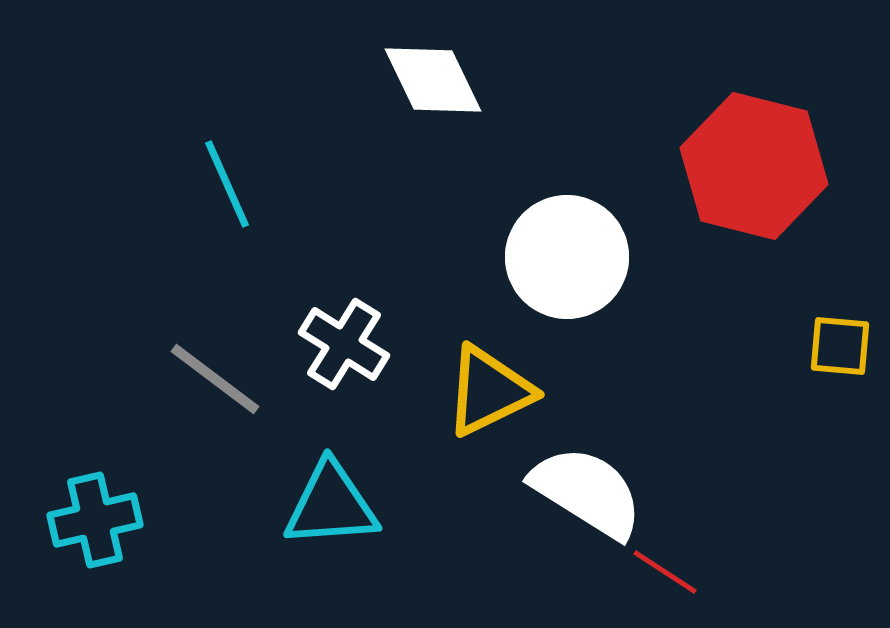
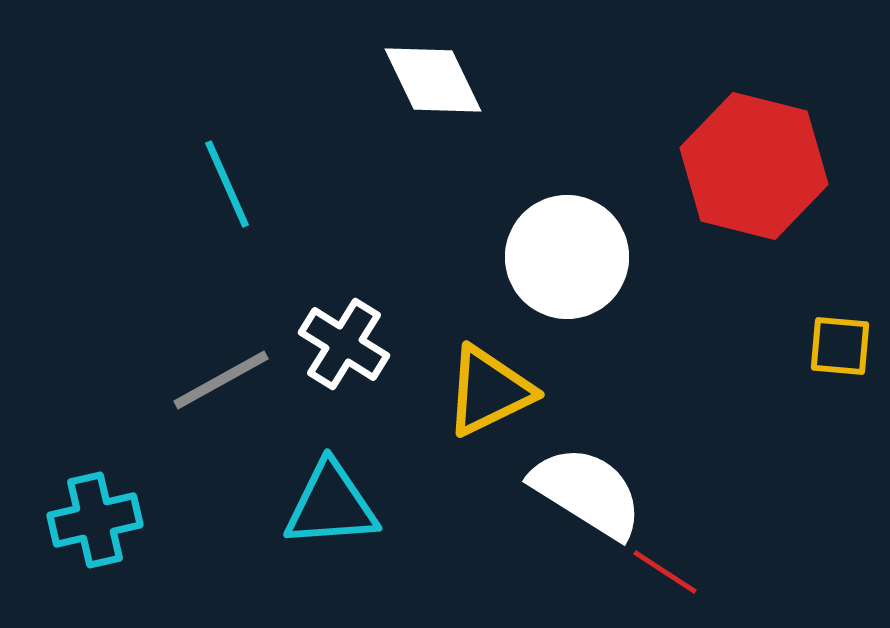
gray line: moved 6 px right, 1 px down; rotated 66 degrees counterclockwise
